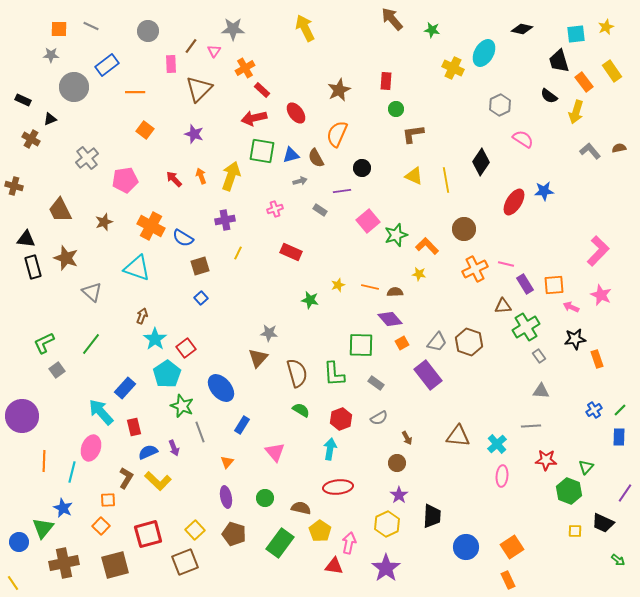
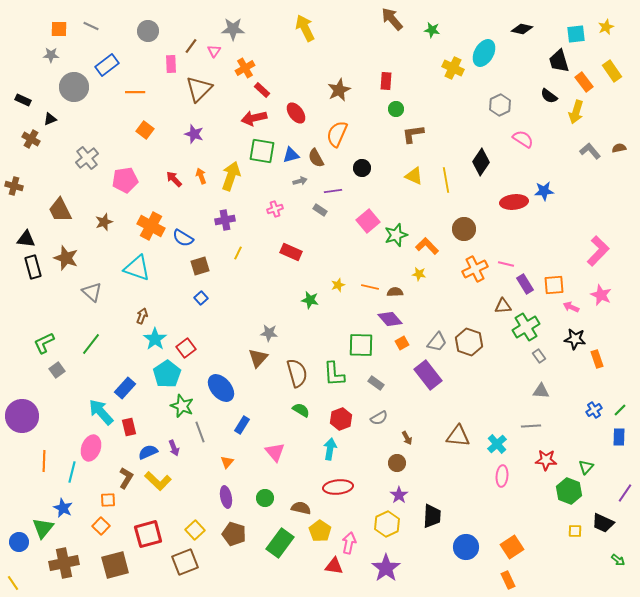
purple line at (342, 191): moved 9 px left
red ellipse at (514, 202): rotated 52 degrees clockwise
black star at (575, 339): rotated 15 degrees clockwise
red rectangle at (134, 427): moved 5 px left
